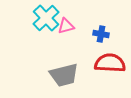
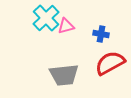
red semicircle: rotated 32 degrees counterclockwise
gray trapezoid: rotated 8 degrees clockwise
